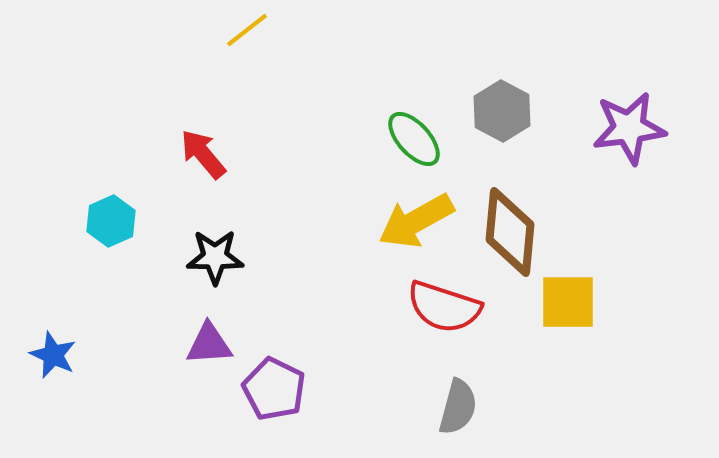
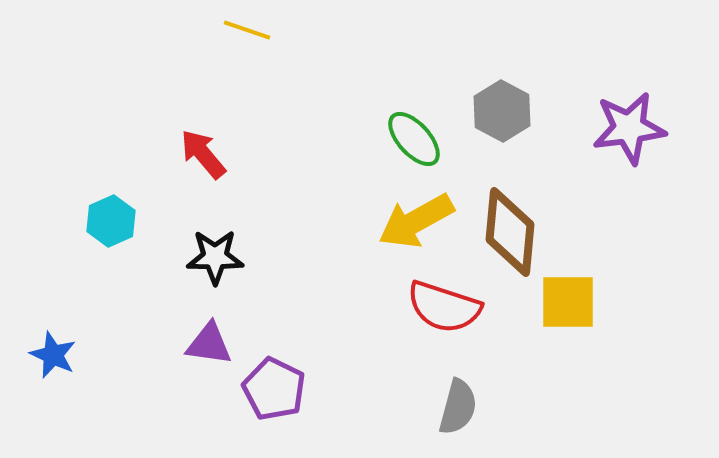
yellow line: rotated 57 degrees clockwise
purple triangle: rotated 12 degrees clockwise
